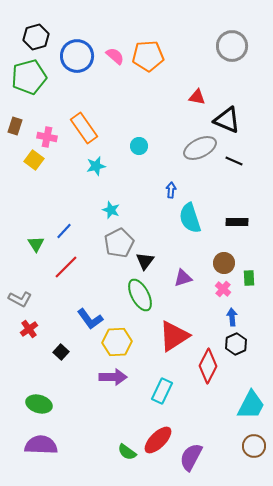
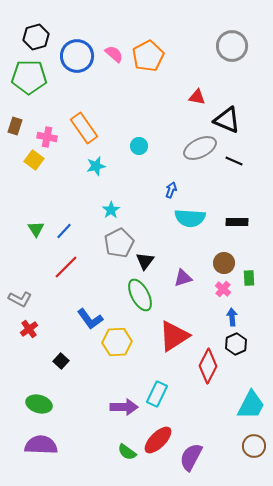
pink semicircle at (115, 56): moved 1 px left, 2 px up
orange pentagon at (148, 56): rotated 24 degrees counterclockwise
green pentagon at (29, 77): rotated 16 degrees clockwise
blue arrow at (171, 190): rotated 14 degrees clockwise
cyan star at (111, 210): rotated 18 degrees clockwise
cyan semicircle at (190, 218): rotated 68 degrees counterclockwise
green triangle at (36, 244): moved 15 px up
black square at (61, 352): moved 9 px down
purple arrow at (113, 377): moved 11 px right, 30 px down
cyan rectangle at (162, 391): moved 5 px left, 3 px down
